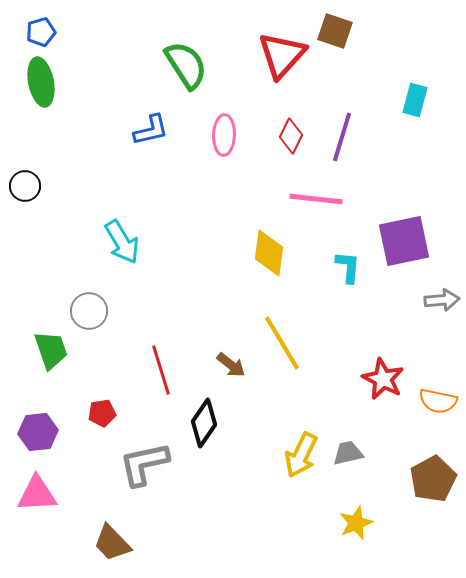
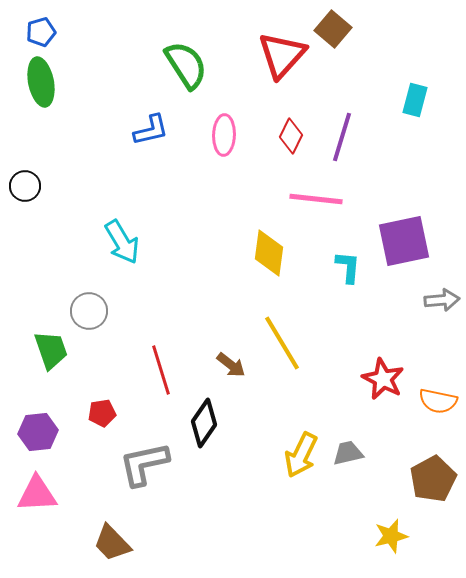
brown square: moved 2 px left, 2 px up; rotated 21 degrees clockwise
yellow star: moved 35 px right, 13 px down; rotated 8 degrees clockwise
